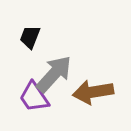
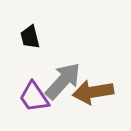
black trapezoid: rotated 35 degrees counterclockwise
gray arrow: moved 9 px right, 7 px down
